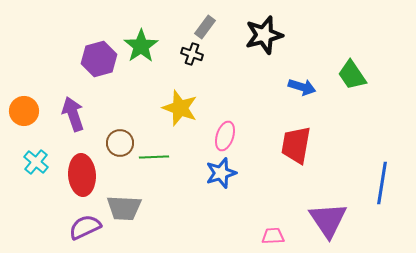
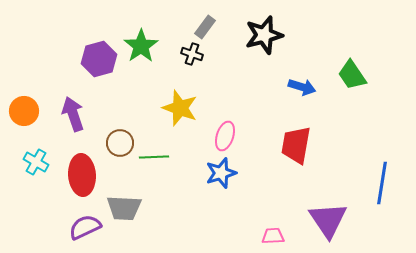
cyan cross: rotated 10 degrees counterclockwise
